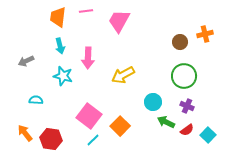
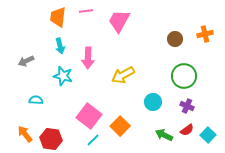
brown circle: moved 5 px left, 3 px up
green arrow: moved 2 px left, 13 px down
orange arrow: moved 1 px down
